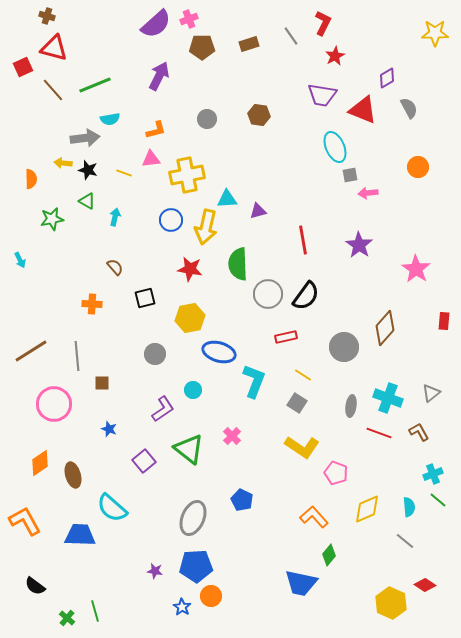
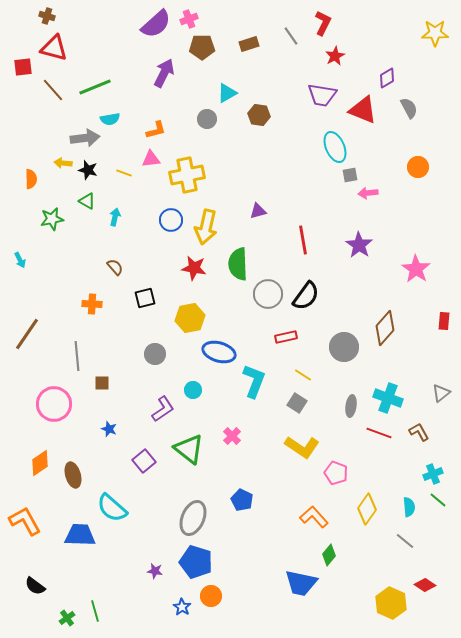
red square at (23, 67): rotated 18 degrees clockwise
purple arrow at (159, 76): moved 5 px right, 3 px up
green line at (95, 85): moved 2 px down
cyan triangle at (227, 199): moved 106 px up; rotated 25 degrees counterclockwise
red star at (190, 269): moved 4 px right, 1 px up
brown line at (31, 351): moved 4 px left, 17 px up; rotated 24 degrees counterclockwise
gray triangle at (431, 393): moved 10 px right
yellow diamond at (367, 509): rotated 32 degrees counterclockwise
blue pentagon at (196, 566): moved 4 px up; rotated 20 degrees clockwise
green cross at (67, 618): rotated 14 degrees clockwise
